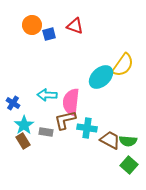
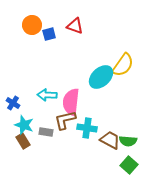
cyan star: rotated 18 degrees counterclockwise
